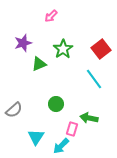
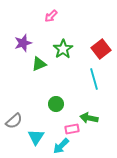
cyan line: rotated 20 degrees clockwise
gray semicircle: moved 11 px down
pink rectangle: rotated 64 degrees clockwise
